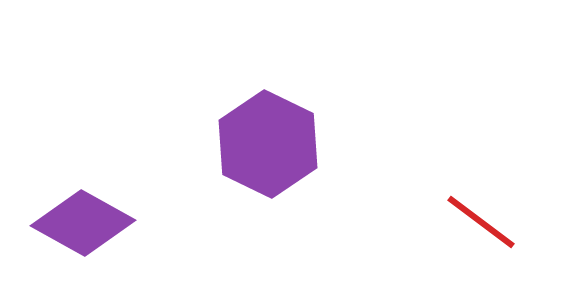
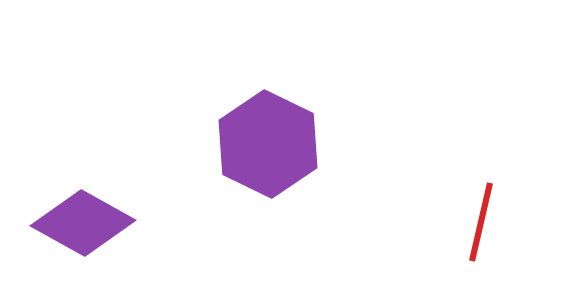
red line: rotated 66 degrees clockwise
